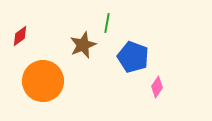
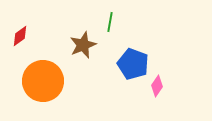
green line: moved 3 px right, 1 px up
blue pentagon: moved 7 px down
pink diamond: moved 1 px up
